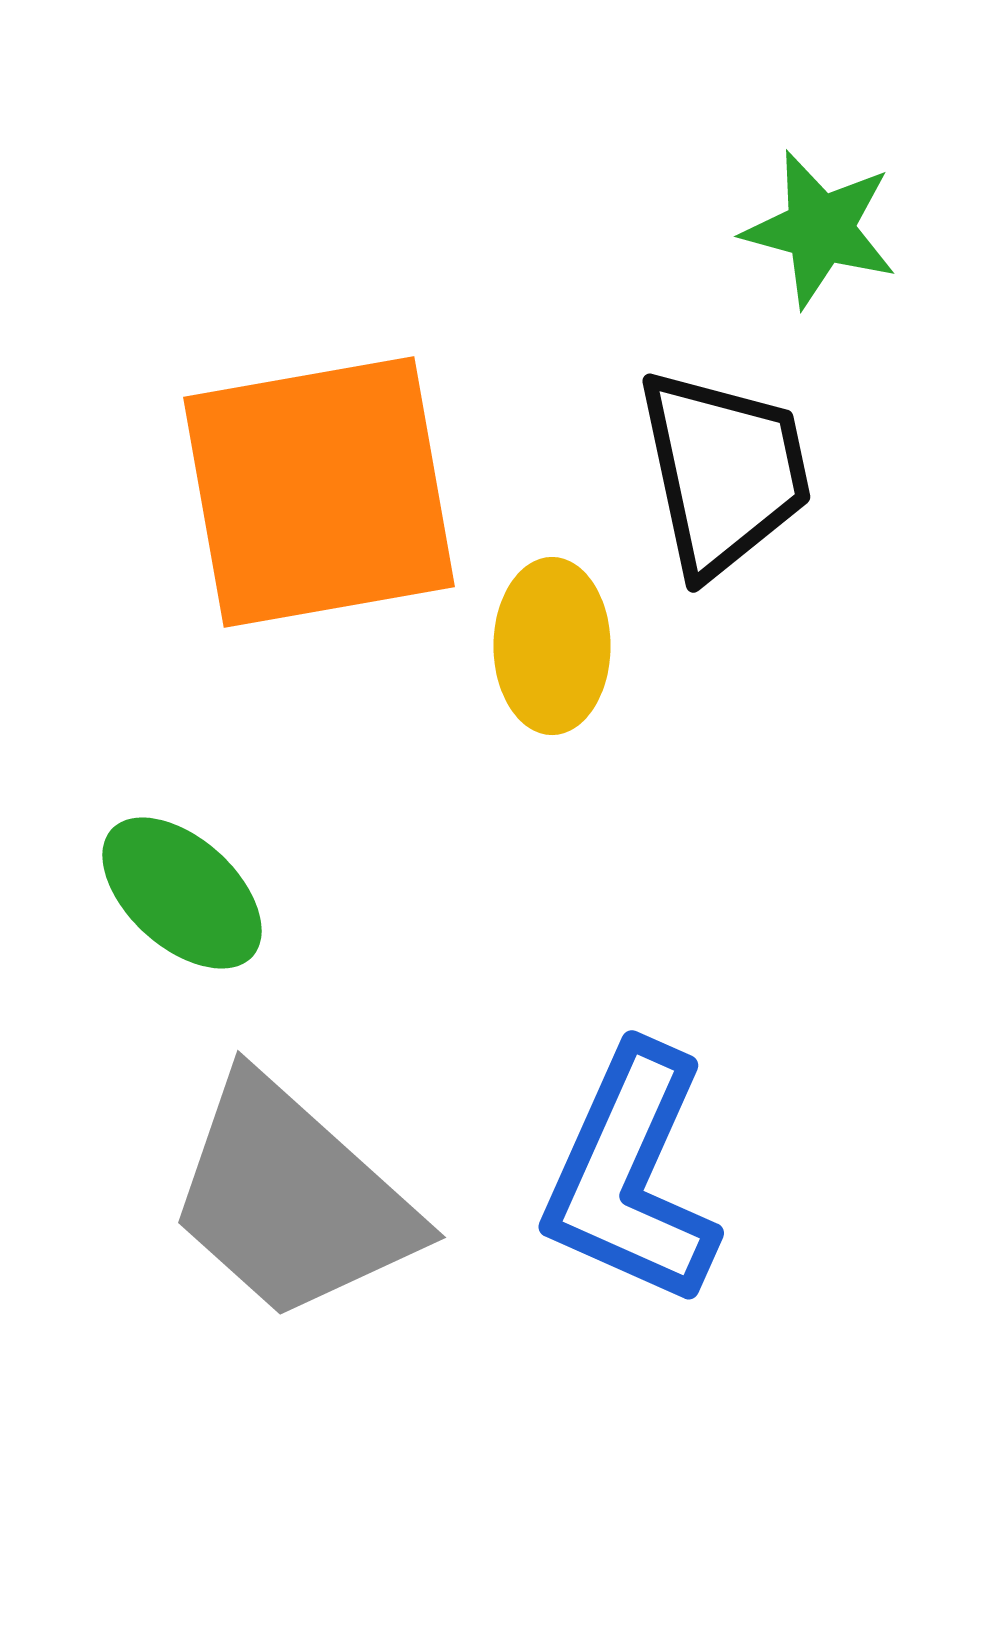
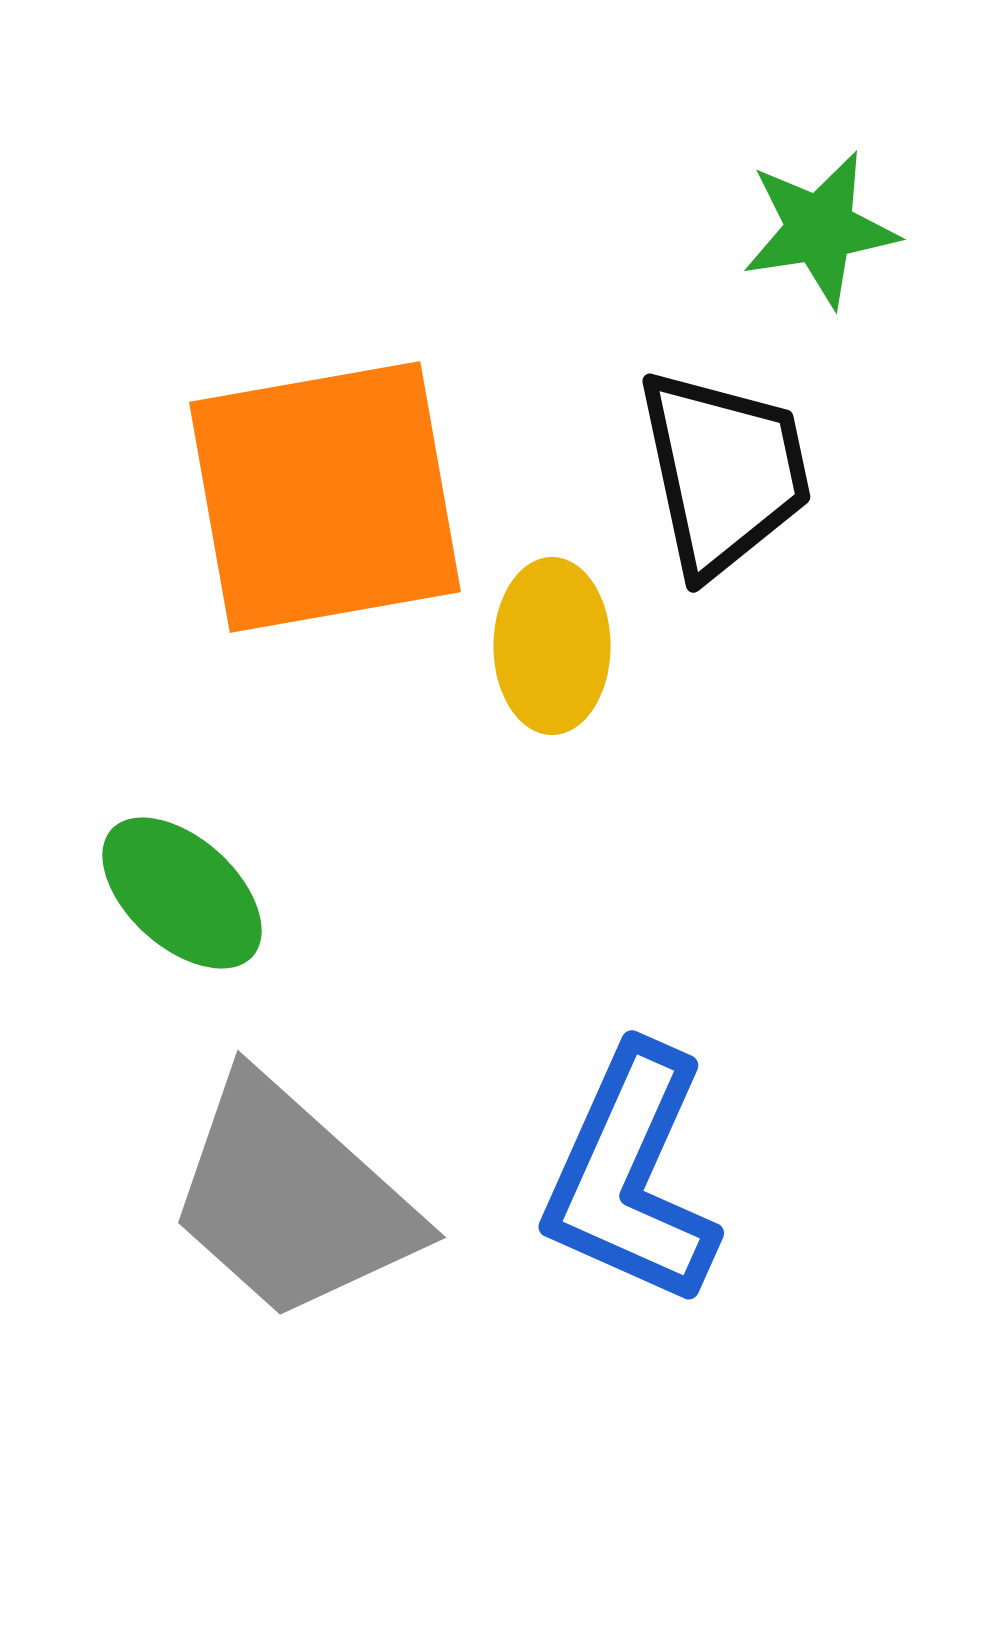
green star: rotated 24 degrees counterclockwise
orange square: moved 6 px right, 5 px down
